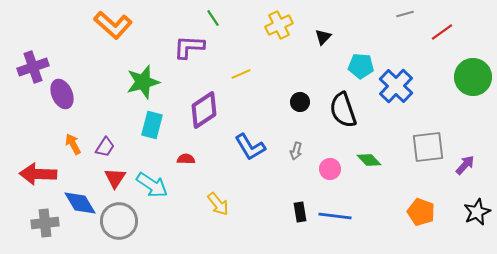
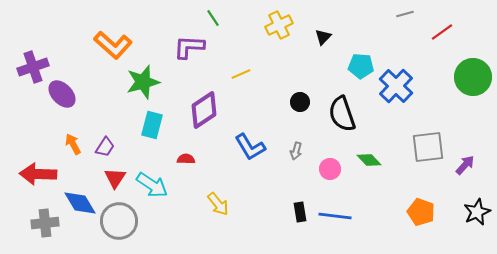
orange L-shape: moved 20 px down
purple ellipse: rotated 20 degrees counterclockwise
black semicircle: moved 1 px left, 4 px down
